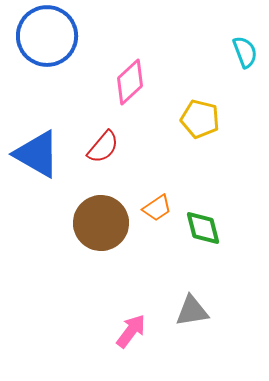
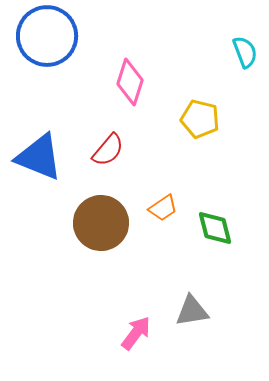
pink diamond: rotated 30 degrees counterclockwise
red semicircle: moved 5 px right, 3 px down
blue triangle: moved 2 px right, 3 px down; rotated 8 degrees counterclockwise
orange trapezoid: moved 6 px right
green diamond: moved 12 px right
pink arrow: moved 5 px right, 2 px down
